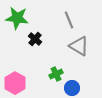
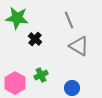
green cross: moved 15 px left, 1 px down
